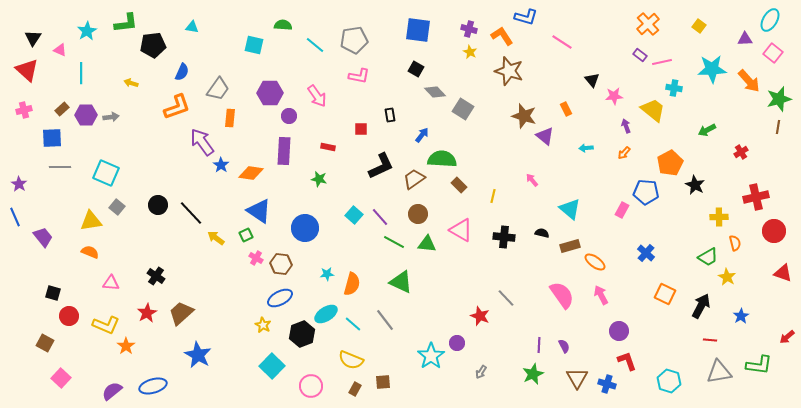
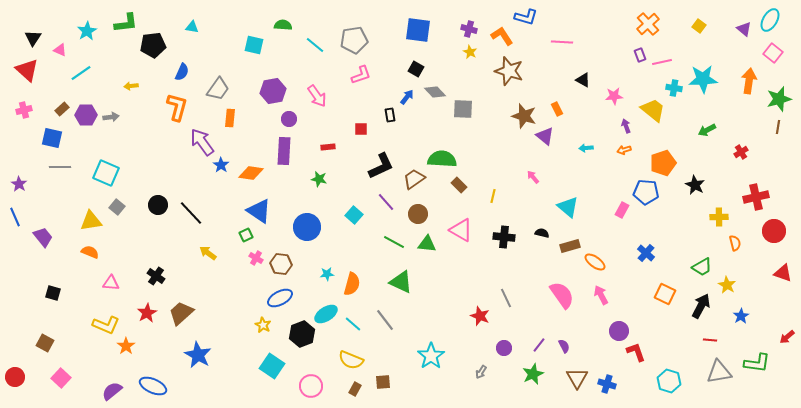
purple triangle at (745, 39): moved 1 px left, 10 px up; rotated 42 degrees clockwise
pink line at (562, 42): rotated 30 degrees counterclockwise
purple rectangle at (640, 55): rotated 32 degrees clockwise
cyan star at (712, 69): moved 9 px left, 10 px down
cyan line at (81, 73): rotated 55 degrees clockwise
pink L-shape at (359, 76): moved 2 px right, 1 px up; rotated 30 degrees counterclockwise
black triangle at (592, 80): moved 9 px left; rotated 21 degrees counterclockwise
orange arrow at (749, 81): rotated 130 degrees counterclockwise
yellow arrow at (131, 83): moved 3 px down; rotated 24 degrees counterclockwise
purple hexagon at (270, 93): moved 3 px right, 2 px up; rotated 10 degrees counterclockwise
orange L-shape at (177, 107): rotated 56 degrees counterclockwise
gray square at (463, 109): rotated 30 degrees counterclockwise
orange rectangle at (566, 109): moved 9 px left
purple circle at (289, 116): moved 3 px down
blue arrow at (422, 135): moved 15 px left, 38 px up
blue square at (52, 138): rotated 15 degrees clockwise
red rectangle at (328, 147): rotated 16 degrees counterclockwise
orange arrow at (624, 153): moved 3 px up; rotated 32 degrees clockwise
orange pentagon at (670, 163): moved 7 px left; rotated 10 degrees clockwise
pink arrow at (532, 180): moved 1 px right, 3 px up
cyan triangle at (570, 209): moved 2 px left, 2 px up
purple line at (380, 217): moved 6 px right, 15 px up
blue circle at (305, 228): moved 2 px right, 1 px up
yellow arrow at (216, 238): moved 8 px left, 15 px down
green trapezoid at (708, 257): moved 6 px left, 10 px down
yellow star at (727, 277): moved 8 px down
gray line at (506, 298): rotated 18 degrees clockwise
red circle at (69, 316): moved 54 px left, 61 px down
purple circle at (457, 343): moved 47 px right, 5 px down
purple line at (539, 345): rotated 35 degrees clockwise
red L-shape at (627, 361): moved 9 px right, 9 px up
green L-shape at (759, 365): moved 2 px left, 2 px up
cyan square at (272, 366): rotated 10 degrees counterclockwise
blue ellipse at (153, 386): rotated 40 degrees clockwise
